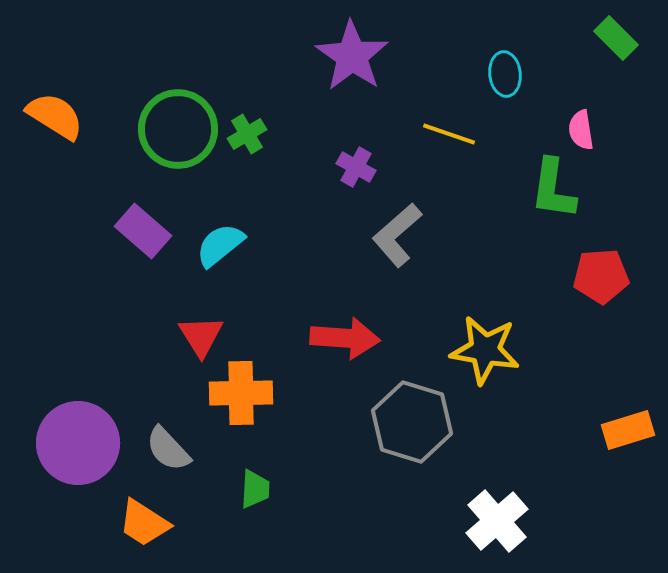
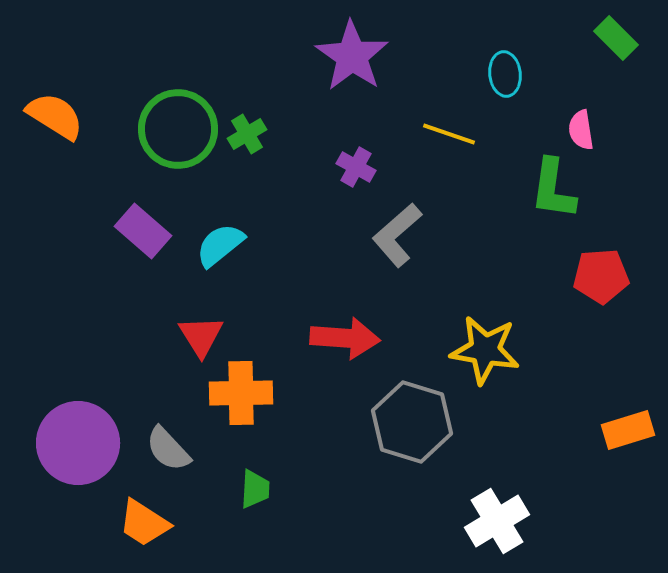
white cross: rotated 10 degrees clockwise
